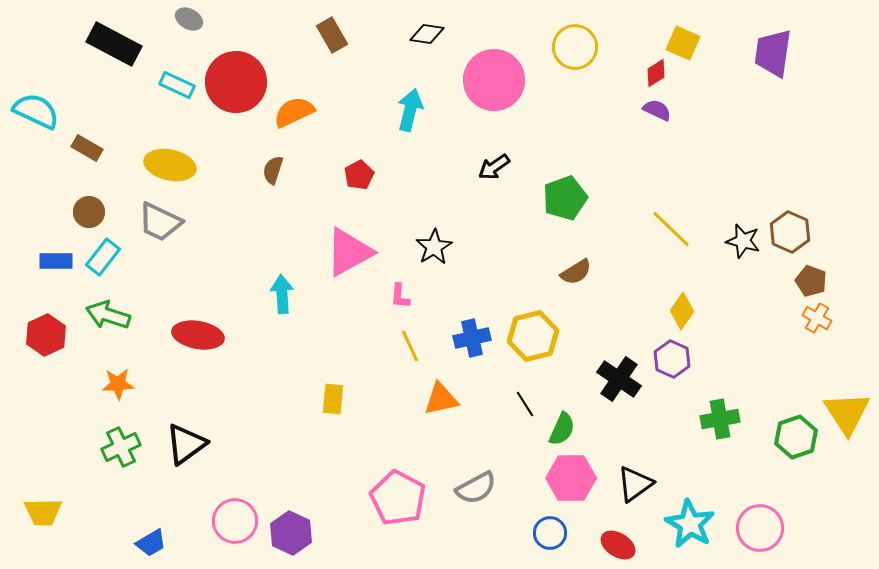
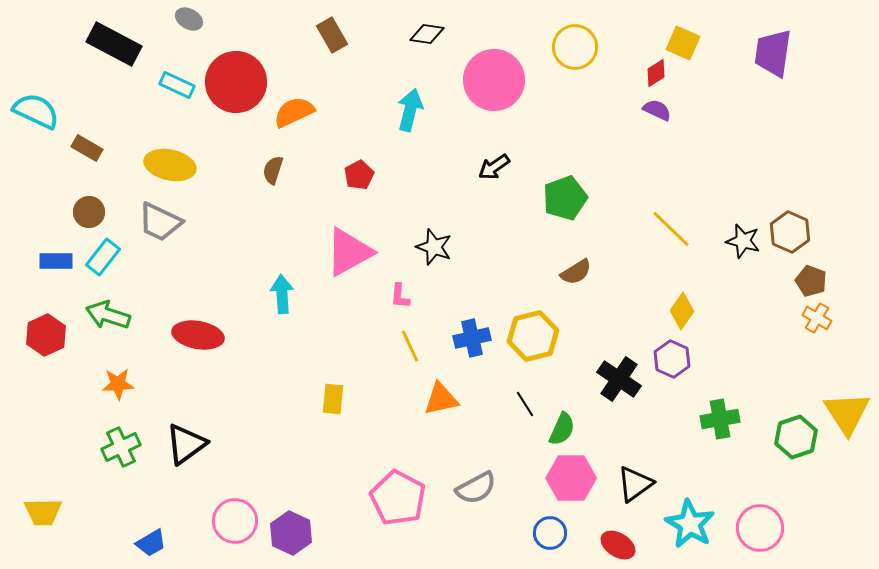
black star at (434, 247): rotated 21 degrees counterclockwise
